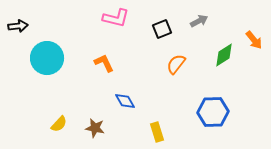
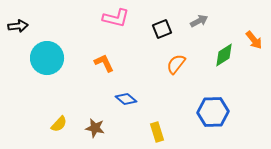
blue diamond: moved 1 px right, 2 px up; rotated 20 degrees counterclockwise
